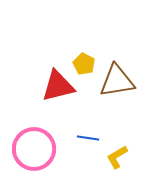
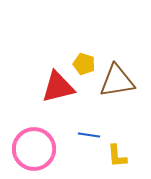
yellow pentagon: rotated 10 degrees counterclockwise
red triangle: moved 1 px down
blue line: moved 1 px right, 3 px up
yellow L-shape: moved 1 px up; rotated 65 degrees counterclockwise
